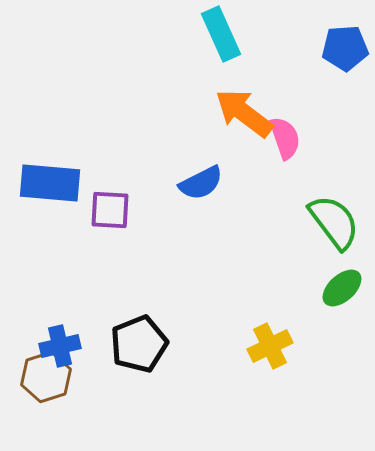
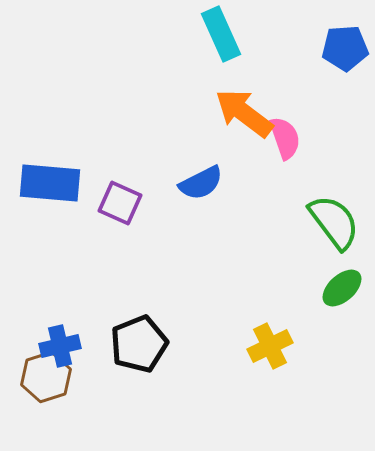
purple square: moved 10 px right, 7 px up; rotated 21 degrees clockwise
